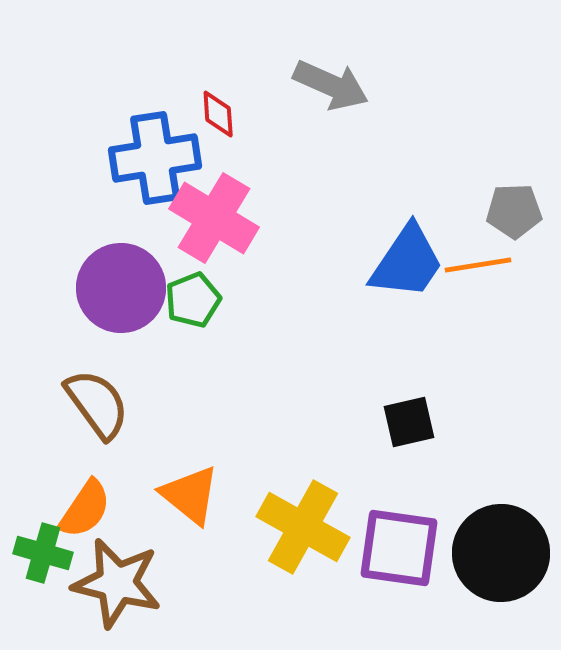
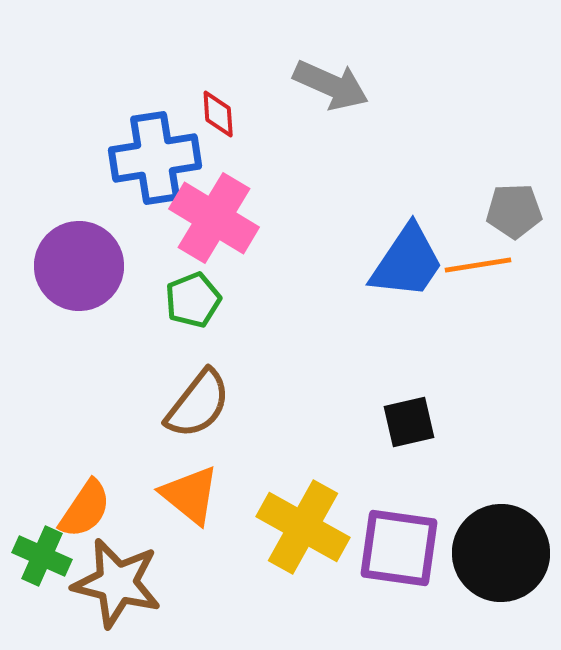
purple circle: moved 42 px left, 22 px up
brown semicircle: moved 101 px right; rotated 74 degrees clockwise
green cross: moved 1 px left, 3 px down; rotated 8 degrees clockwise
